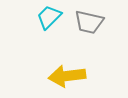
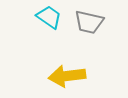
cyan trapezoid: rotated 80 degrees clockwise
